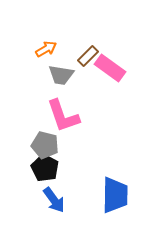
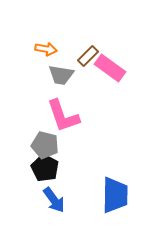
orange arrow: rotated 40 degrees clockwise
